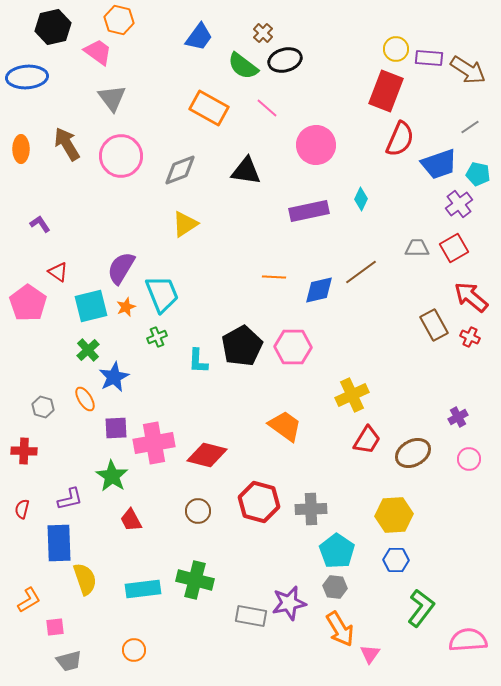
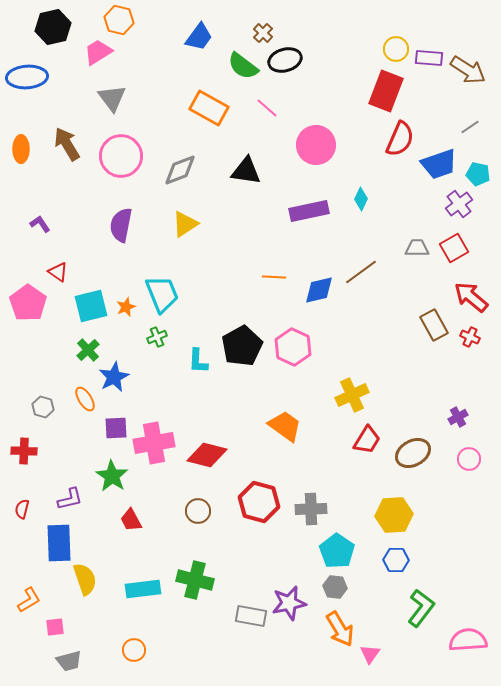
pink trapezoid at (98, 52): rotated 68 degrees counterclockwise
purple semicircle at (121, 268): moved 43 px up; rotated 20 degrees counterclockwise
pink hexagon at (293, 347): rotated 24 degrees clockwise
